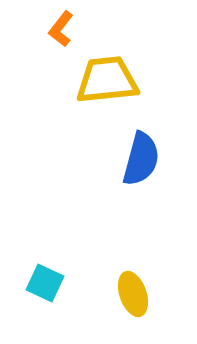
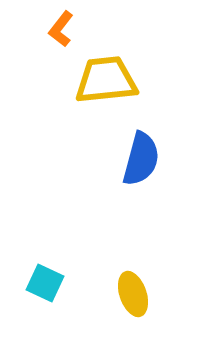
yellow trapezoid: moved 1 px left
